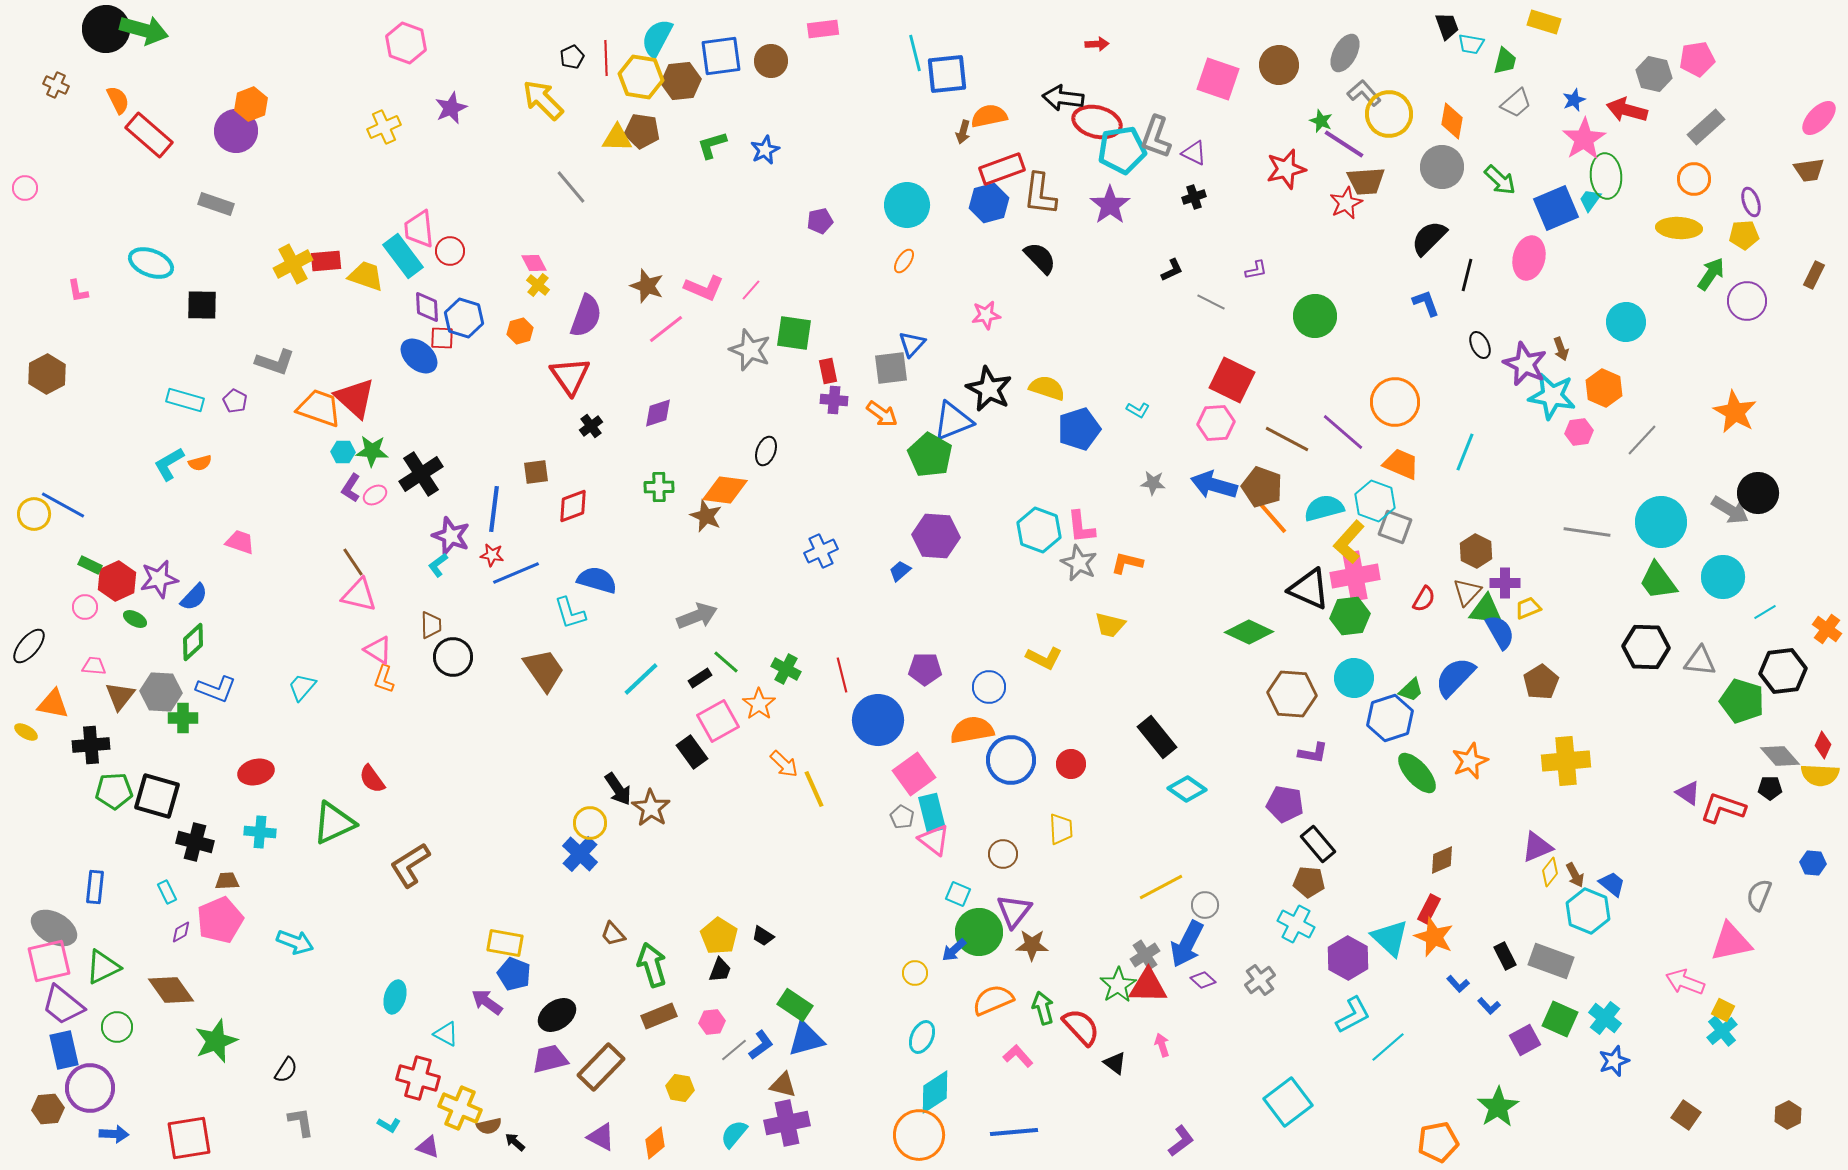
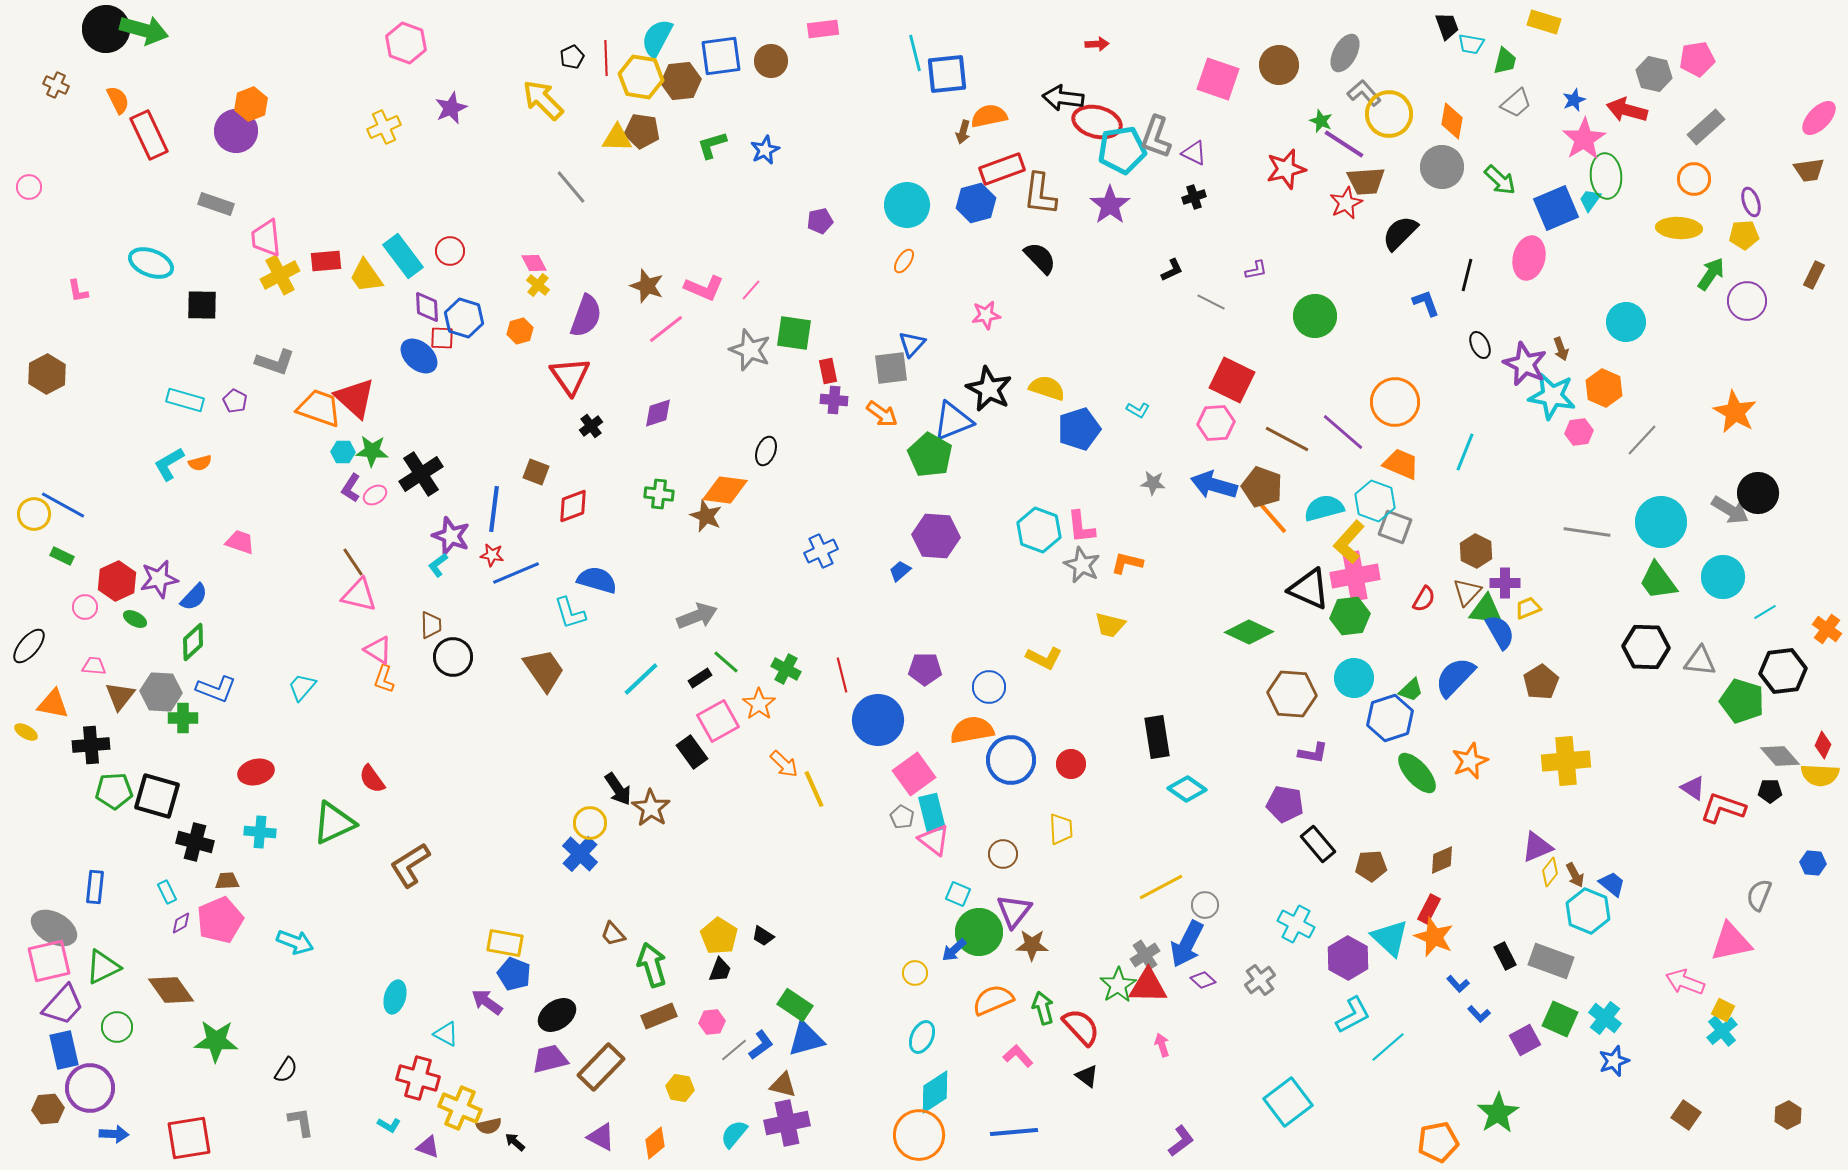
red rectangle at (149, 135): rotated 24 degrees clockwise
pink circle at (25, 188): moved 4 px right, 1 px up
blue hexagon at (989, 203): moved 13 px left
pink trapezoid at (419, 229): moved 153 px left, 9 px down
black semicircle at (1429, 238): moved 29 px left, 5 px up
yellow cross at (293, 264): moved 13 px left, 11 px down
yellow trapezoid at (366, 276): rotated 144 degrees counterclockwise
brown square at (536, 472): rotated 28 degrees clockwise
green cross at (659, 487): moved 7 px down; rotated 8 degrees clockwise
gray star at (1079, 563): moved 3 px right, 2 px down
green rectangle at (90, 565): moved 28 px left, 9 px up
black rectangle at (1157, 737): rotated 30 degrees clockwise
black pentagon at (1770, 788): moved 3 px down
purple triangle at (1688, 793): moved 5 px right, 5 px up
brown pentagon at (1309, 882): moved 62 px right, 16 px up; rotated 8 degrees counterclockwise
purple diamond at (181, 932): moved 9 px up
purple trapezoid at (63, 1005): rotated 87 degrees counterclockwise
blue L-shape at (1489, 1006): moved 10 px left, 8 px down
green star at (216, 1041): rotated 24 degrees clockwise
black triangle at (1115, 1063): moved 28 px left, 13 px down
green star at (1498, 1107): moved 6 px down
